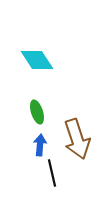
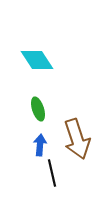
green ellipse: moved 1 px right, 3 px up
